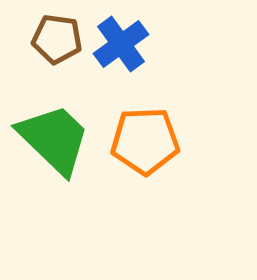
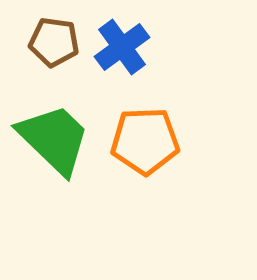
brown pentagon: moved 3 px left, 3 px down
blue cross: moved 1 px right, 3 px down
